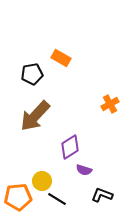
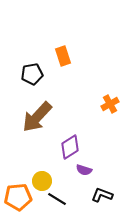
orange rectangle: moved 2 px right, 2 px up; rotated 42 degrees clockwise
brown arrow: moved 2 px right, 1 px down
